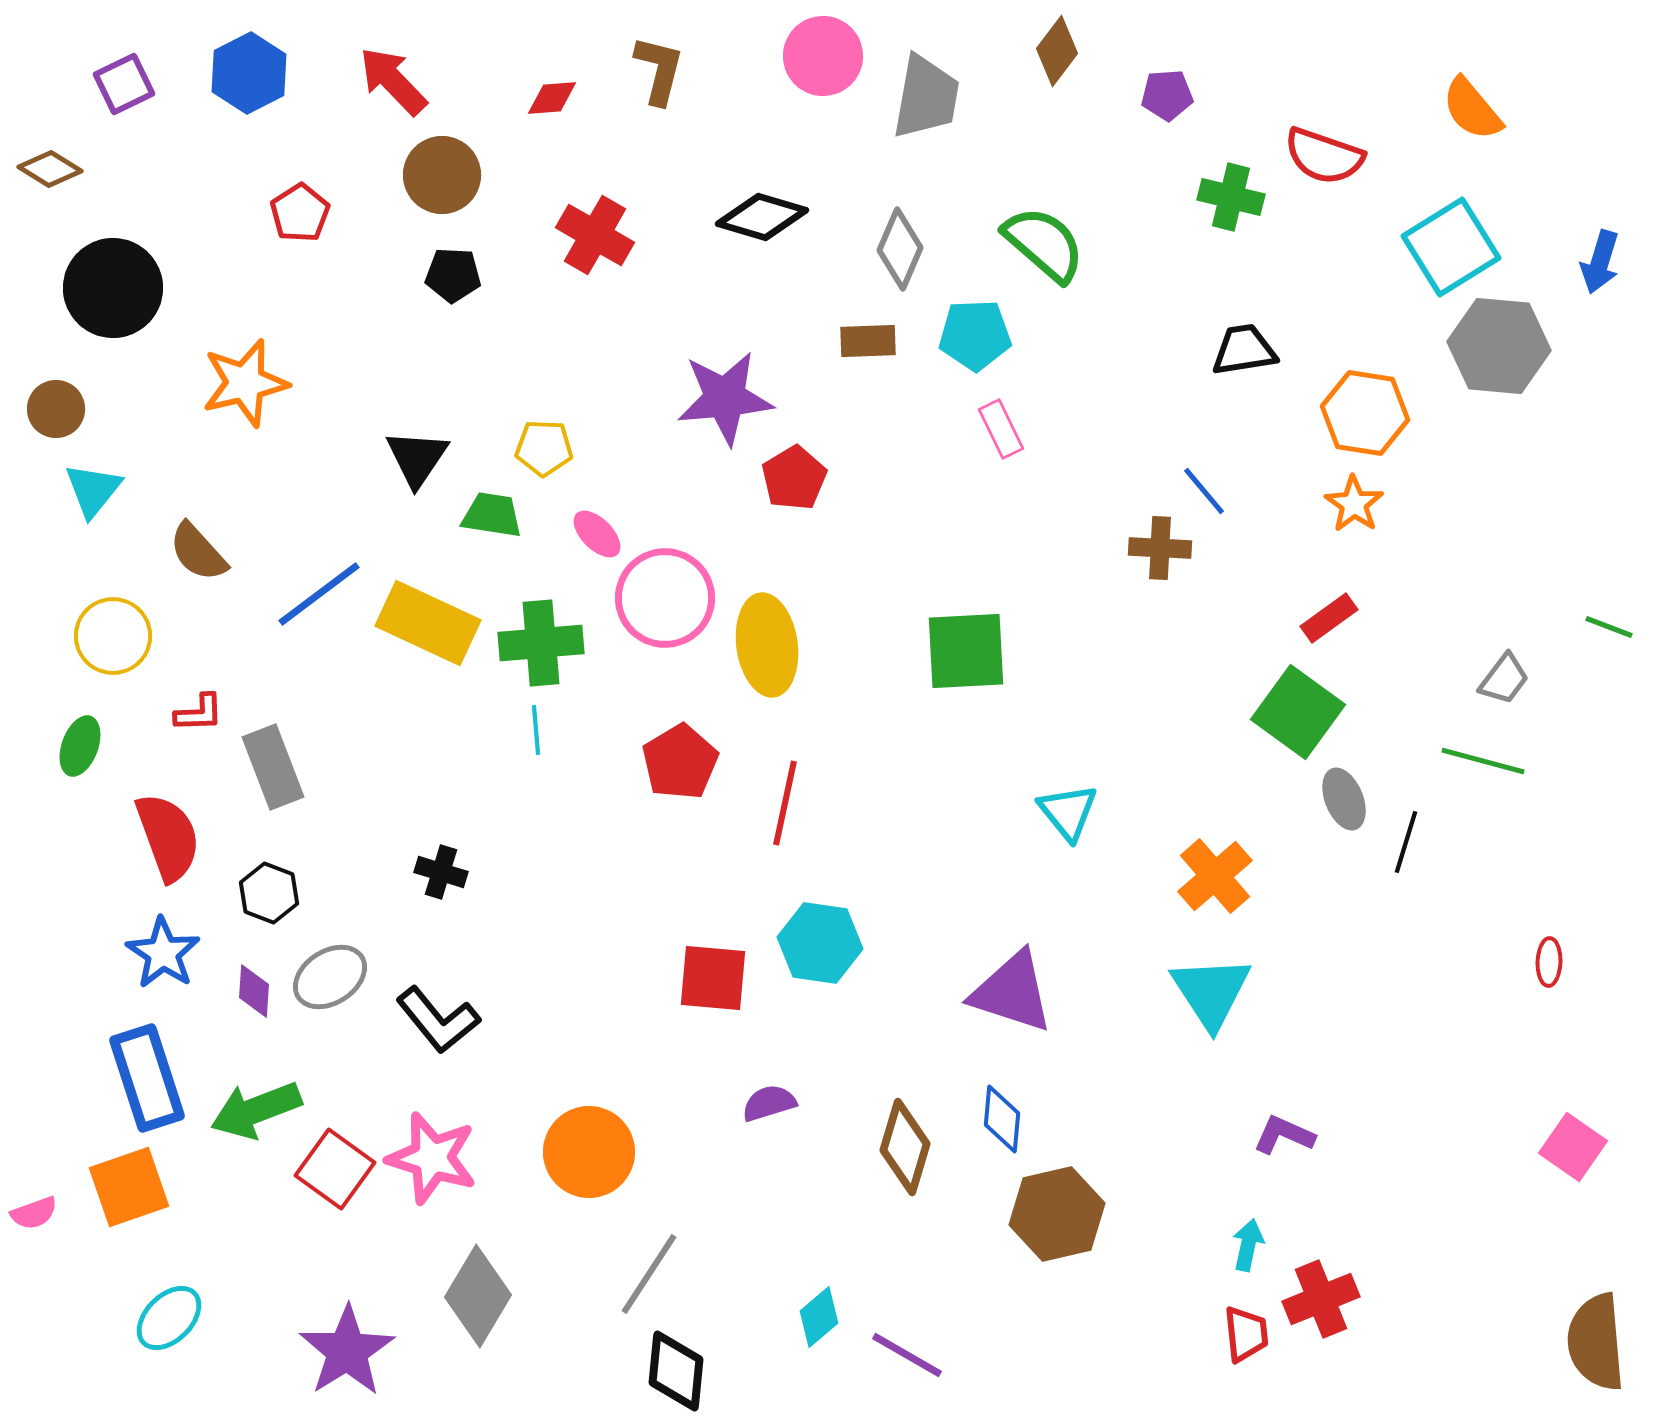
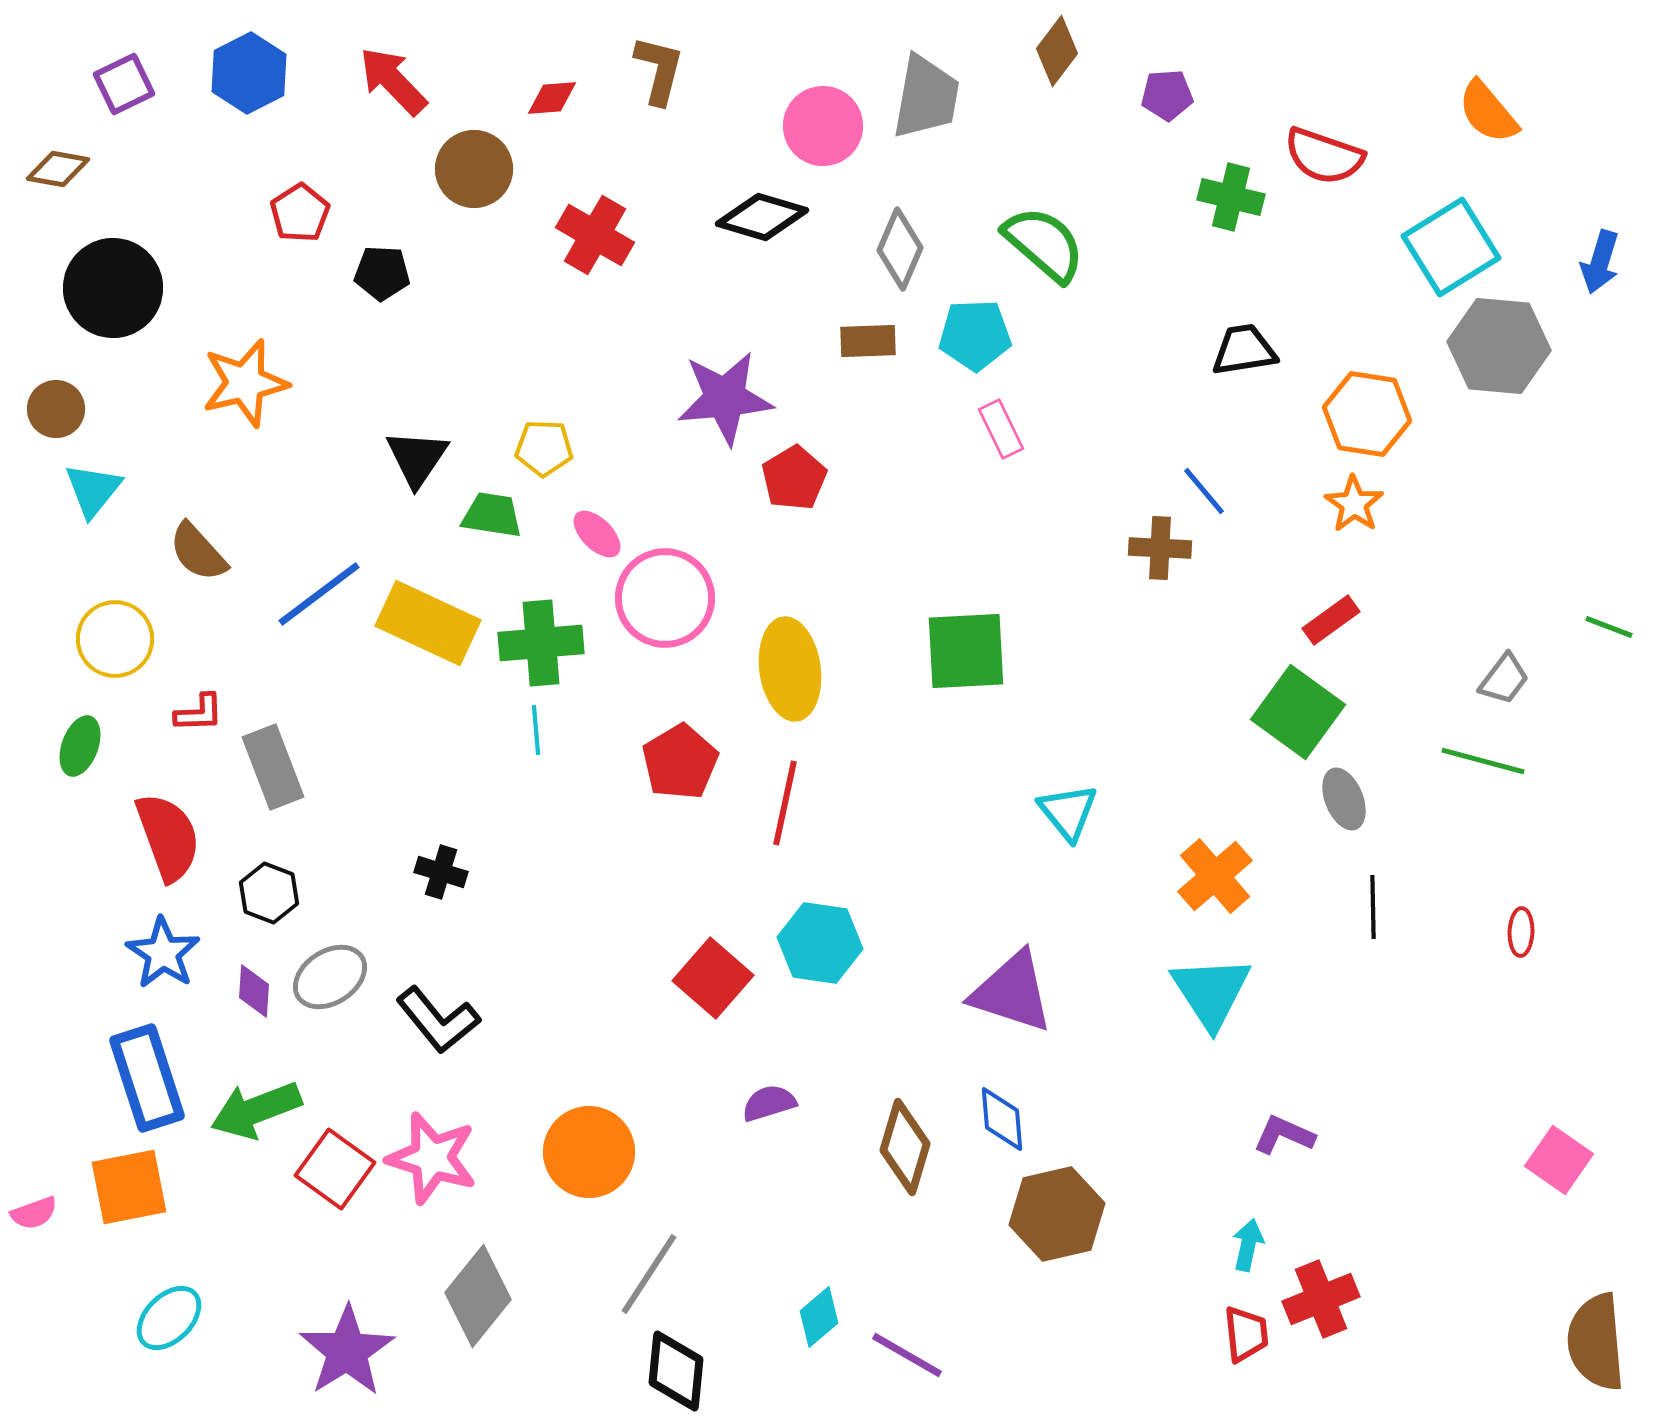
pink circle at (823, 56): moved 70 px down
orange semicircle at (1472, 109): moved 16 px right, 3 px down
brown diamond at (50, 169): moved 8 px right; rotated 22 degrees counterclockwise
brown circle at (442, 175): moved 32 px right, 6 px up
black pentagon at (453, 275): moved 71 px left, 2 px up
orange hexagon at (1365, 413): moved 2 px right, 1 px down
red rectangle at (1329, 618): moved 2 px right, 2 px down
yellow circle at (113, 636): moved 2 px right, 3 px down
yellow ellipse at (767, 645): moved 23 px right, 24 px down
black line at (1406, 842): moved 33 px left, 65 px down; rotated 18 degrees counterclockwise
red ellipse at (1549, 962): moved 28 px left, 30 px up
red square at (713, 978): rotated 36 degrees clockwise
blue diamond at (1002, 1119): rotated 10 degrees counterclockwise
pink square at (1573, 1147): moved 14 px left, 13 px down
orange square at (129, 1187): rotated 8 degrees clockwise
gray diamond at (478, 1296): rotated 8 degrees clockwise
